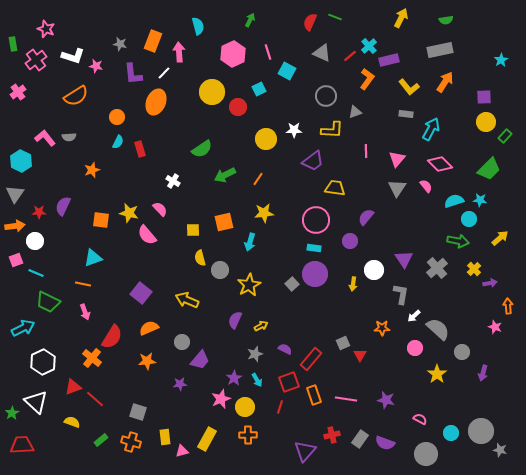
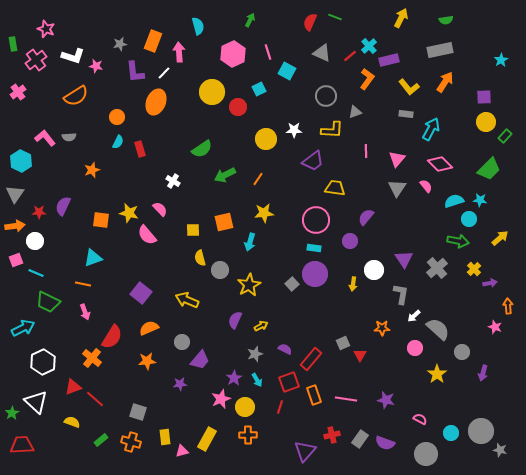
gray star at (120, 44): rotated 24 degrees counterclockwise
purple L-shape at (133, 74): moved 2 px right, 2 px up
